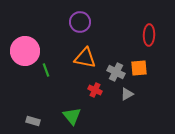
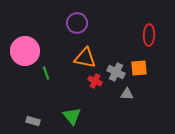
purple circle: moved 3 px left, 1 px down
green line: moved 3 px down
red cross: moved 9 px up
gray triangle: rotated 32 degrees clockwise
